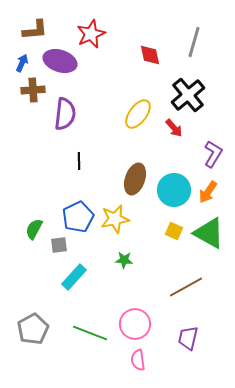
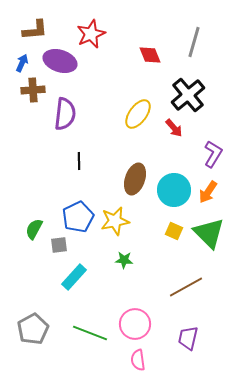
red diamond: rotated 10 degrees counterclockwise
yellow star: moved 2 px down
green triangle: rotated 16 degrees clockwise
